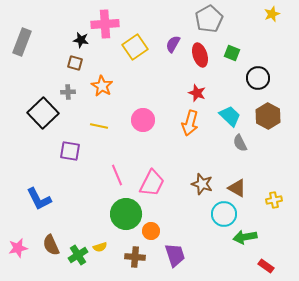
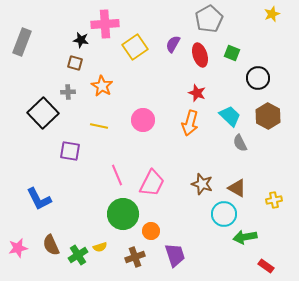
green circle: moved 3 px left
brown cross: rotated 24 degrees counterclockwise
